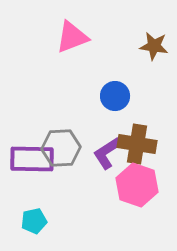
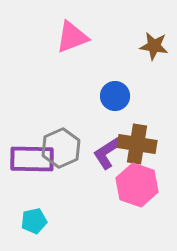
gray hexagon: rotated 21 degrees counterclockwise
